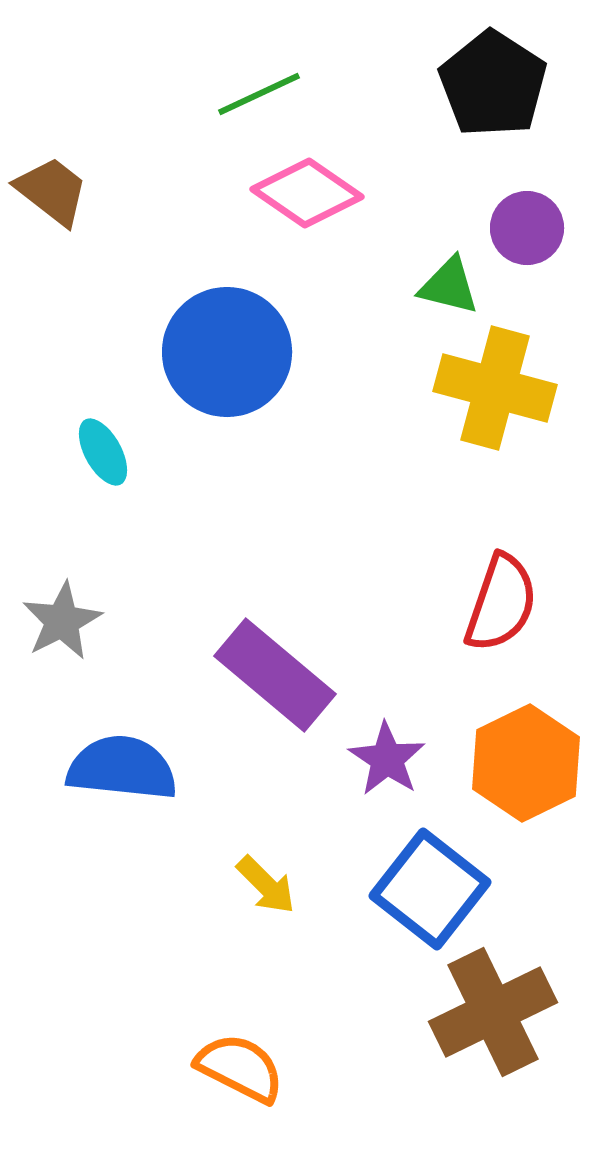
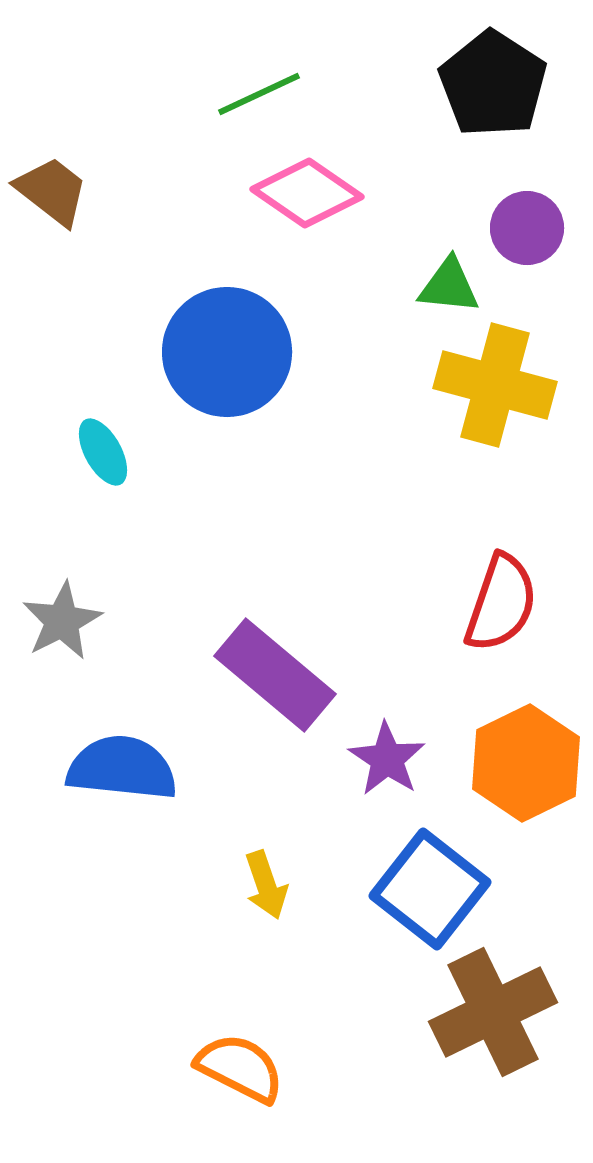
green triangle: rotated 8 degrees counterclockwise
yellow cross: moved 3 px up
yellow arrow: rotated 26 degrees clockwise
